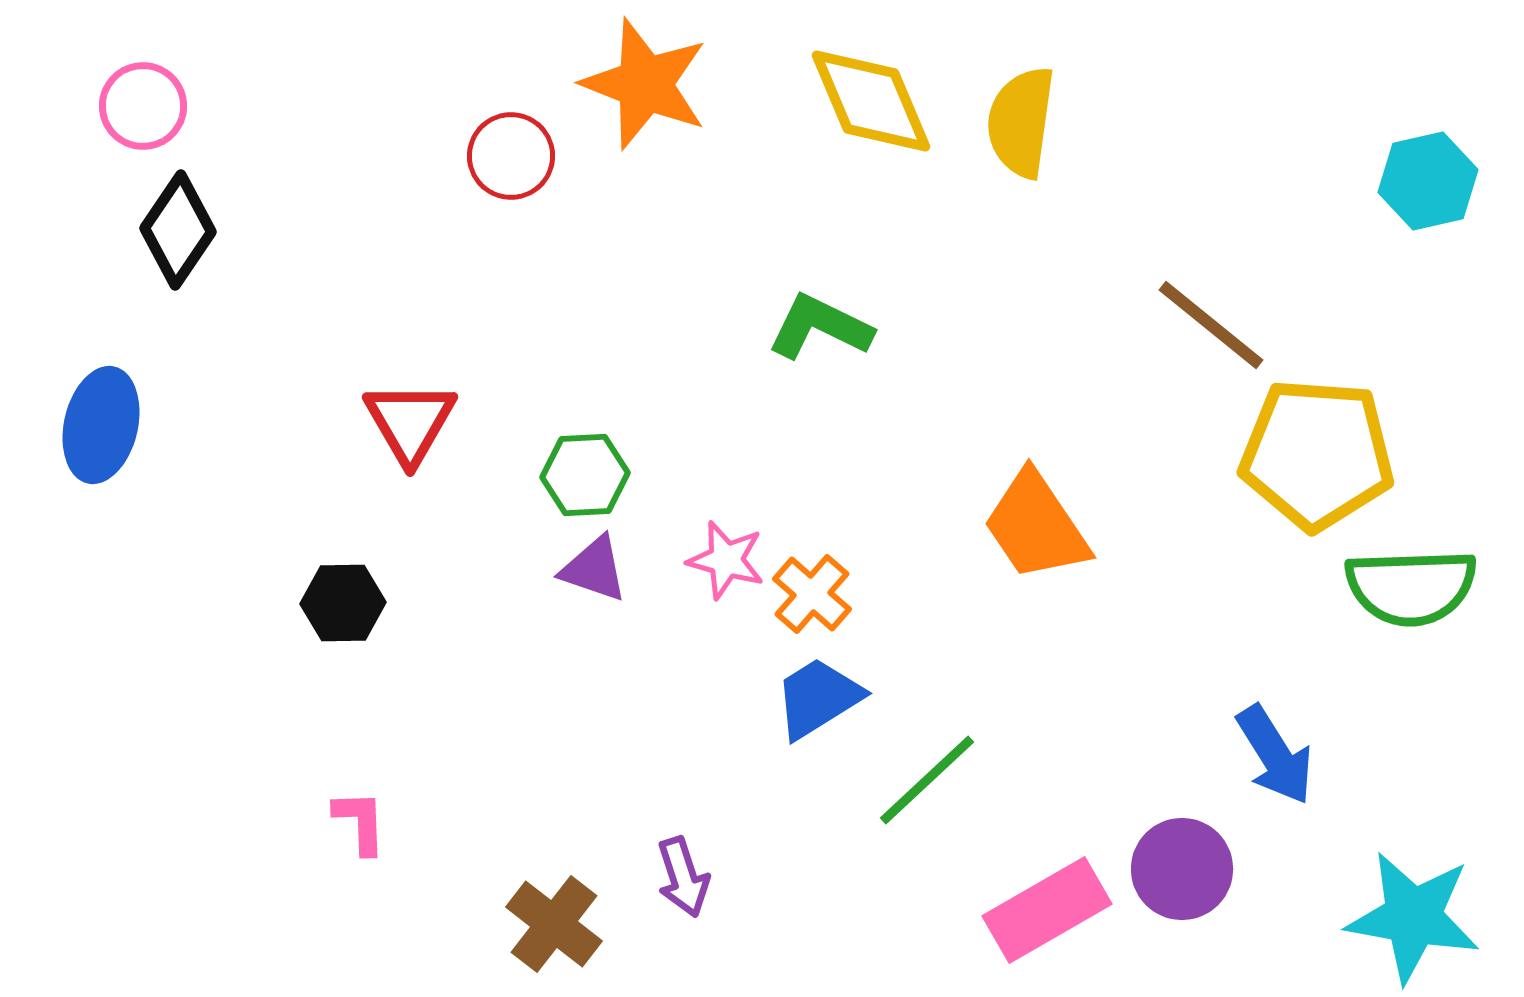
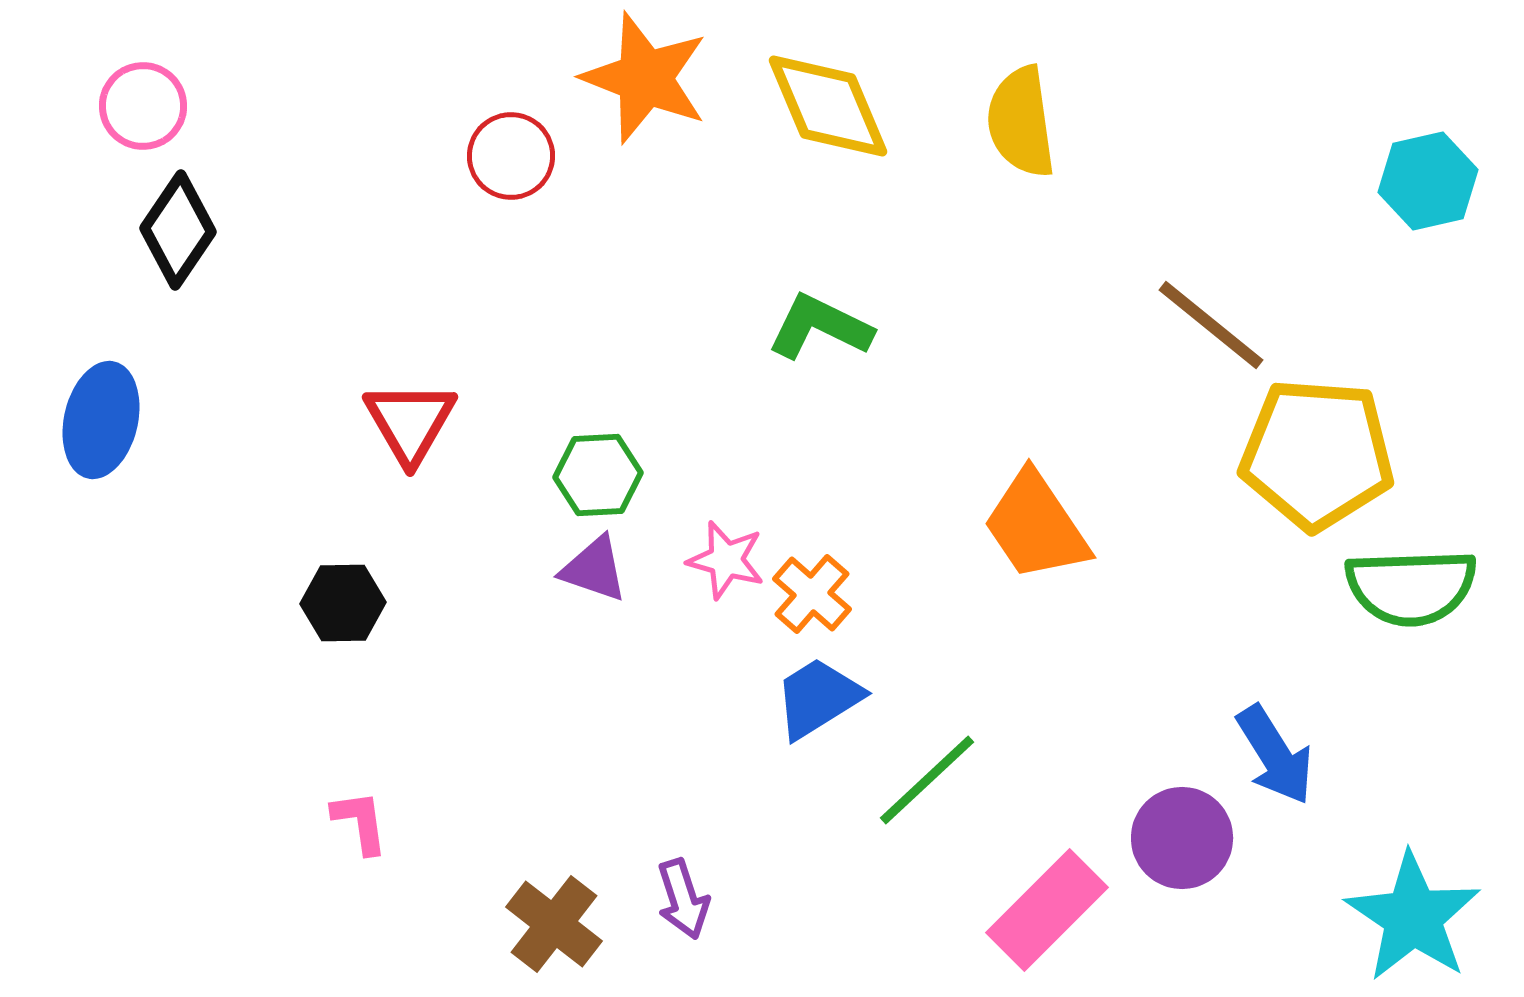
orange star: moved 6 px up
yellow diamond: moved 43 px left, 5 px down
yellow semicircle: rotated 16 degrees counterclockwise
blue ellipse: moved 5 px up
green hexagon: moved 13 px right
pink L-shape: rotated 6 degrees counterclockwise
purple circle: moved 31 px up
purple arrow: moved 22 px down
pink rectangle: rotated 15 degrees counterclockwise
cyan star: rotated 24 degrees clockwise
